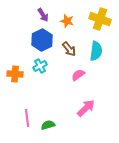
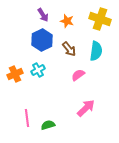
cyan cross: moved 2 px left, 4 px down
orange cross: rotated 28 degrees counterclockwise
